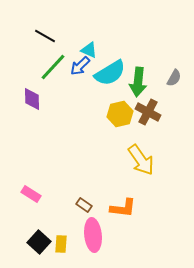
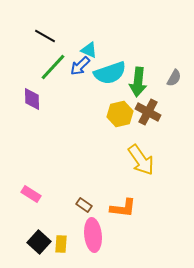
cyan semicircle: rotated 12 degrees clockwise
